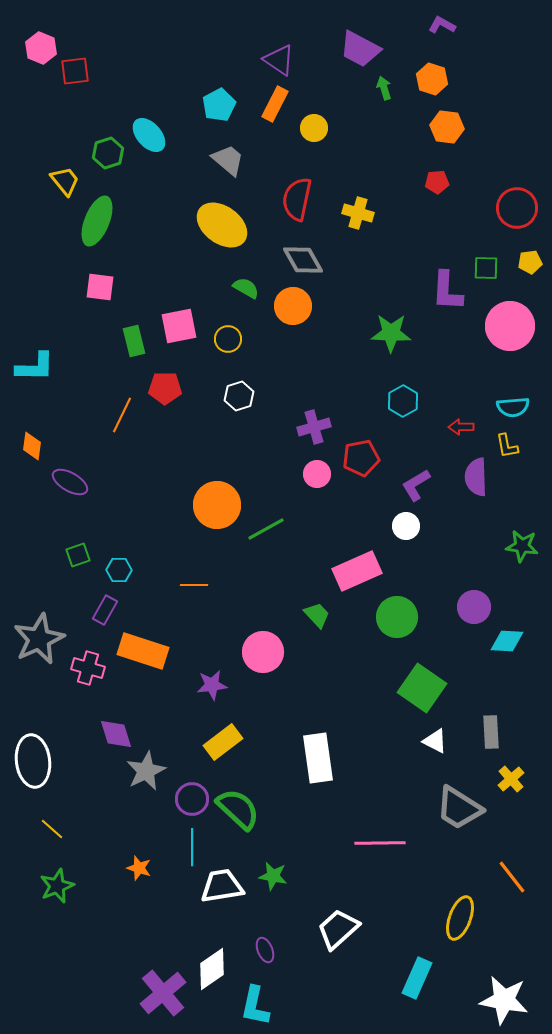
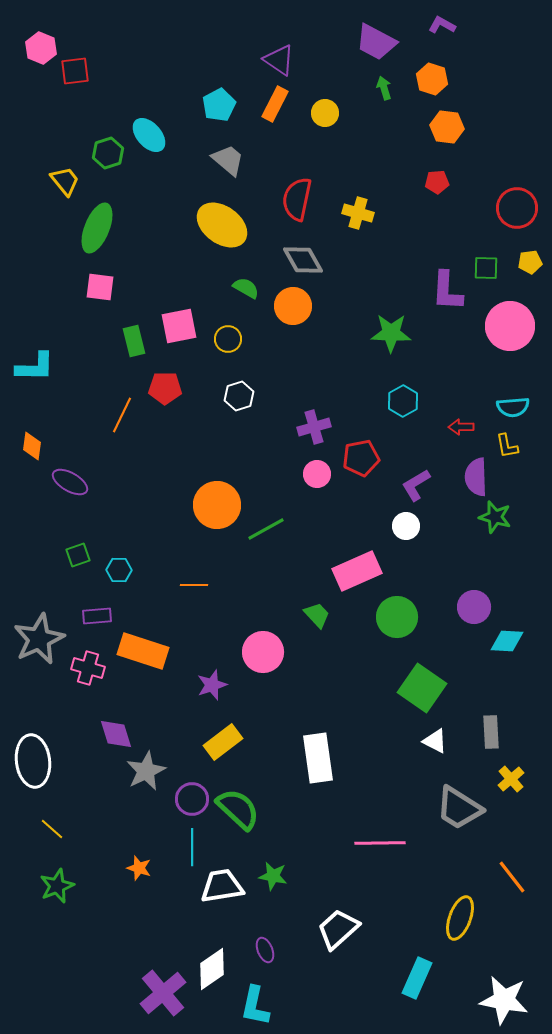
purple trapezoid at (360, 49): moved 16 px right, 7 px up
yellow circle at (314, 128): moved 11 px right, 15 px up
green ellipse at (97, 221): moved 7 px down
green star at (522, 546): moved 27 px left, 29 px up; rotated 8 degrees clockwise
purple rectangle at (105, 610): moved 8 px left, 6 px down; rotated 56 degrees clockwise
purple star at (212, 685): rotated 12 degrees counterclockwise
